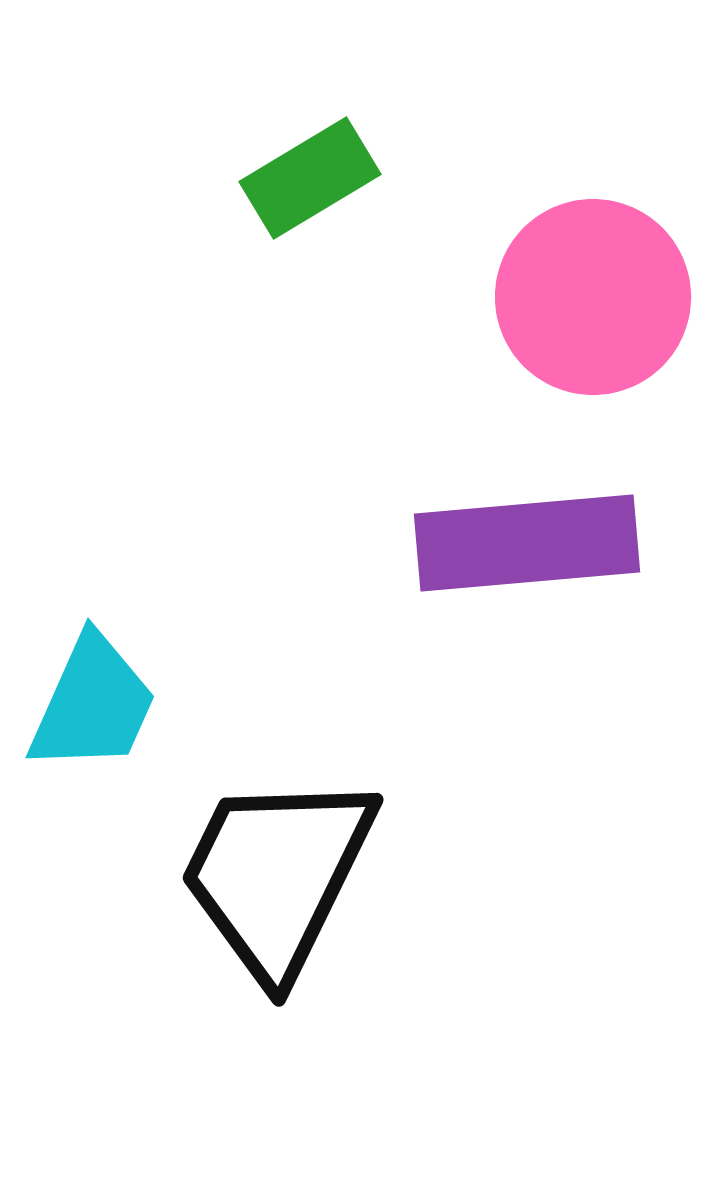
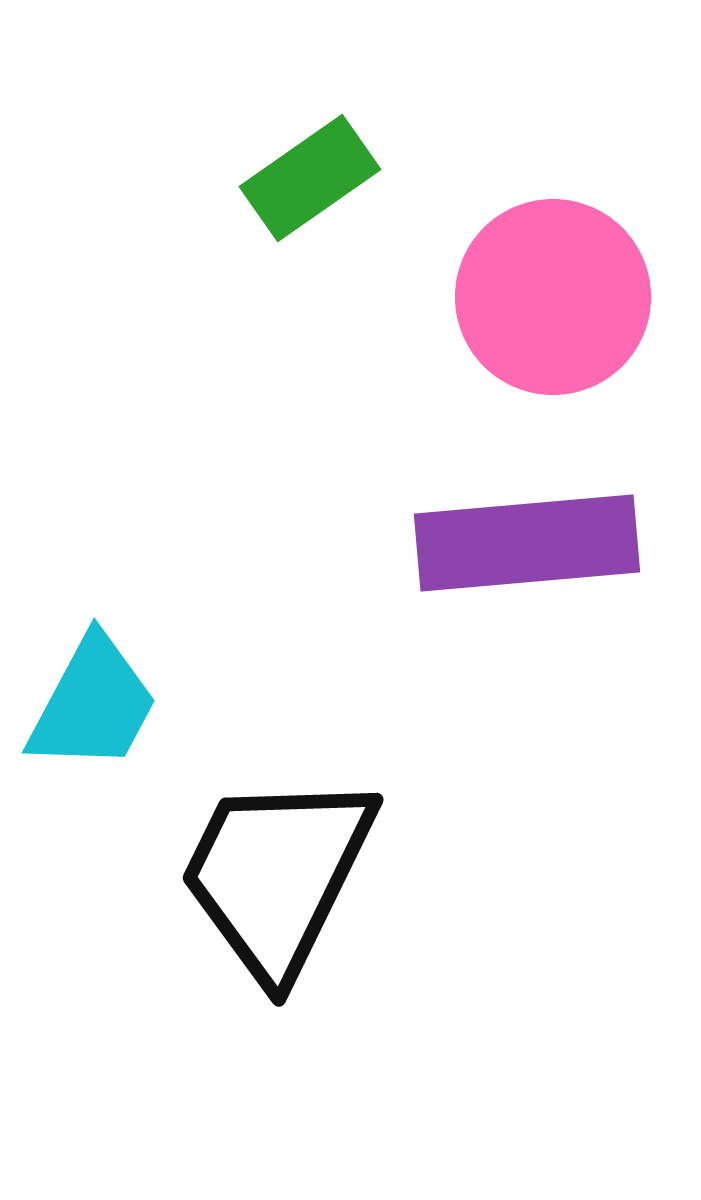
green rectangle: rotated 4 degrees counterclockwise
pink circle: moved 40 px left
cyan trapezoid: rotated 4 degrees clockwise
